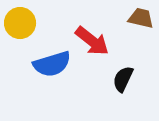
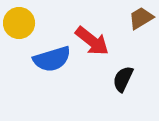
brown trapezoid: rotated 44 degrees counterclockwise
yellow circle: moved 1 px left
blue semicircle: moved 5 px up
